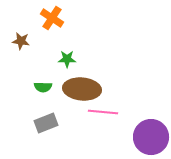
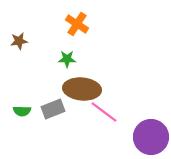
orange cross: moved 25 px right, 6 px down
brown star: moved 2 px left; rotated 18 degrees counterclockwise
green semicircle: moved 21 px left, 24 px down
pink line: moved 1 px right; rotated 32 degrees clockwise
gray rectangle: moved 7 px right, 14 px up
